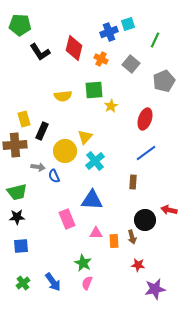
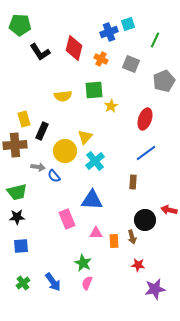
gray square: rotated 18 degrees counterclockwise
blue semicircle: rotated 16 degrees counterclockwise
